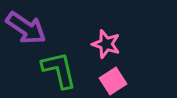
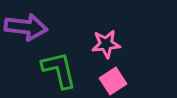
purple arrow: moved 1 px up; rotated 27 degrees counterclockwise
pink star: rotated 24 degrees counterclockwise
